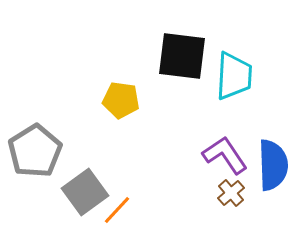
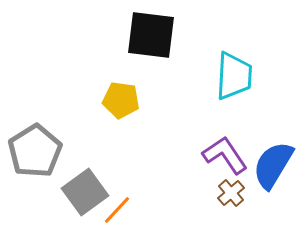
black square: moved 31 px left, 21 px up
blue semicircle: rotated 147 degrees counterclockwise
